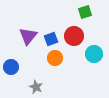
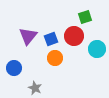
green square: moved 5 px down
cyan circle: moved 3 px right, 5 px up
blue circle: moved 3 px right, 1 px down
gray star: moved 1 px left, 1 px down
